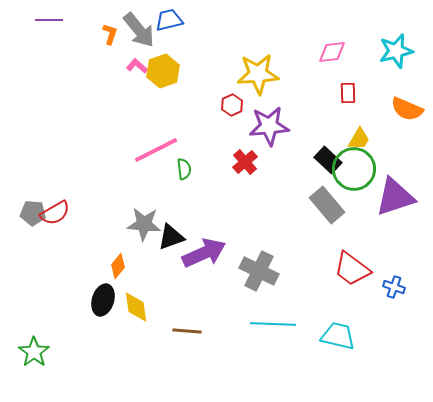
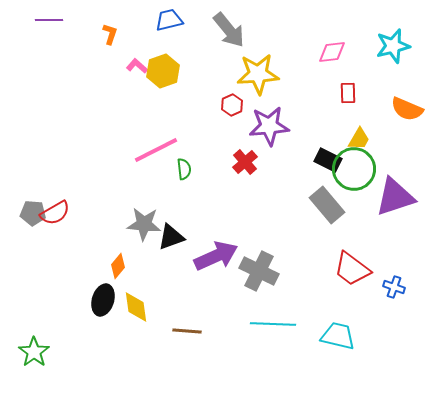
gray arrow: moved 90 px right
cyan star: moved 3 px left, 5 px up
black rectangle: rotated 16 degrees counterclockwise
purple arrow: moved 12 px right, 3 px down
